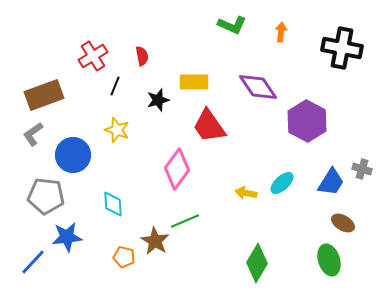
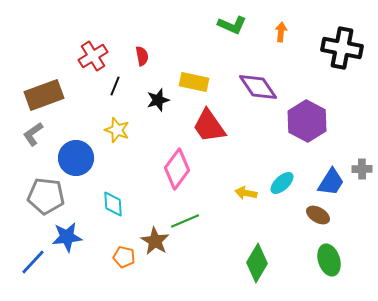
yellow rectangle: rotated 12 degrees clockwise
blue circle: moved 3 px right, 3 px down
gray cross: rotated 18 degrees counterclockwise
brown ellipse: moved 25 px left, 8 px up
